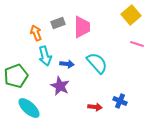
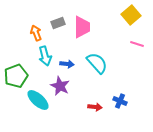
cyan ellipse: moved 9 px right, 8 px up
